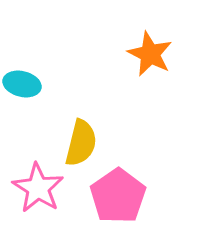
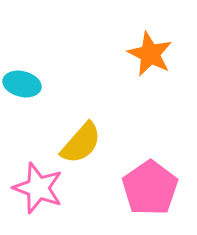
yellow semicircle: rotated 27 degrees clockwise
pink star: rotated 12 degrees counterclockwise
pink pentagon: moved 32 px right, 8 px up
